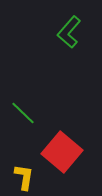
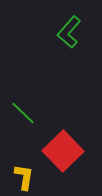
red square: moved 1 px right, 1 px up; rotated 6 degrees clockwise
